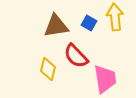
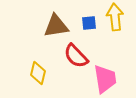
blue square: rotated 35 degrees counterclockwise
yellow diamond: moved 10 px left, 4 px down
